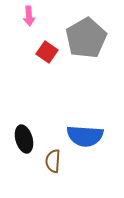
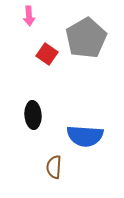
red square: moved 2 px down
black ellipse: moved 9 px right, 24 px up; rotated 12 degrees clockwise
brown semicircle: moved 1 px right, 6 px down
